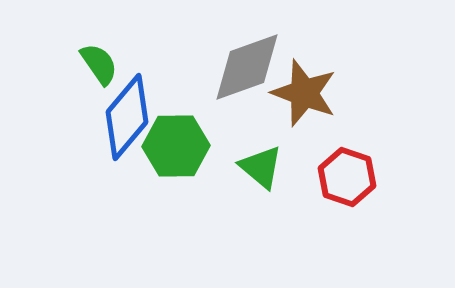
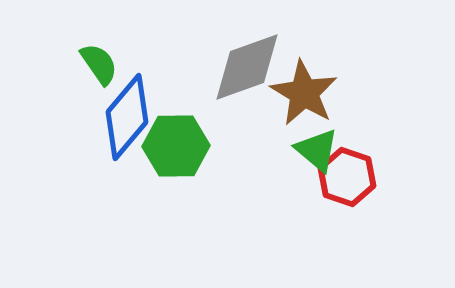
brown star: rotated 10 degrees clockwise
green triangle: moved 56 px right, 17 px up
